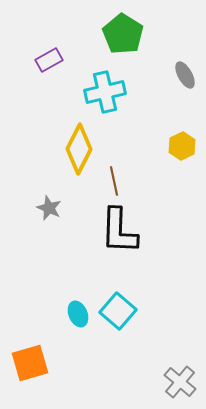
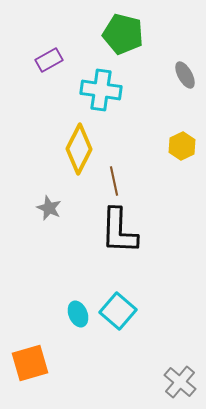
green pentagon: rotated 18 degrees counterclockwise
cyan cross: moved 4 px left, 2 px up; rotated 21 degrees clockwise
